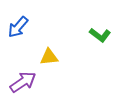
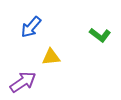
blue arrow: moved 13 px right
yellow triangle: moved 2 px right
